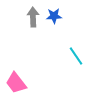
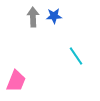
pink trapezoid: moved 2 px up; rotated 120 degrees counterclockwise
